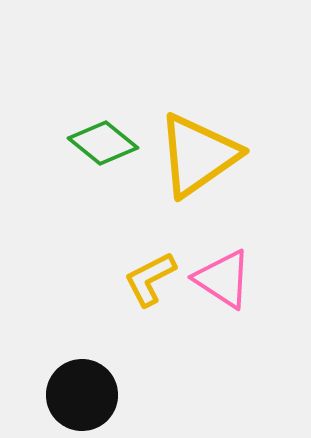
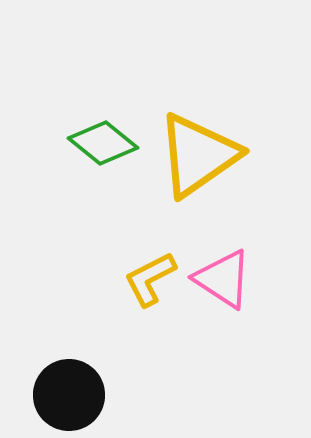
black circle: moved 13 px left
